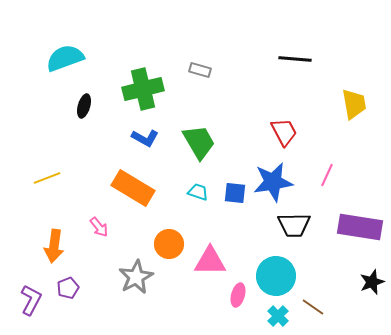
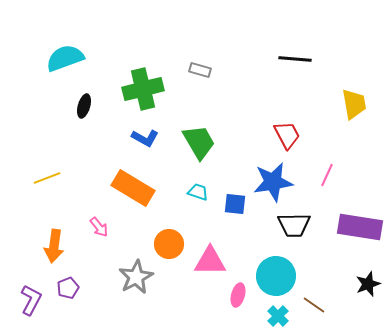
red trapezoid: moved 3 px right, 3 px down
blue square: moved 11 px down
black star: moved 4 px left, 2 px down
brown line: moved 1 px right, 2 px up
